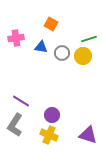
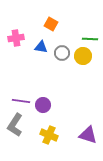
green line: moved 1 px right; rotated 21 degrees clockwise
purple line: rotated 24 degrees counterclockwise
purple circle: moved 9 px left, 10 px up
